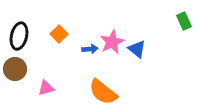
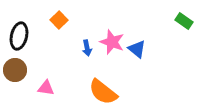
green rectangle: rotated 30 degrees counterclockwise
orange square: moved 14 px up
pink star: rotated 25 degrees counterclockwise
blue arrow: moved 3 px left, 1 px up; rotated 84 degrees clockwise
brown circle: moved 1 px down
pink triangle: rotated 24 degrees clockwise
